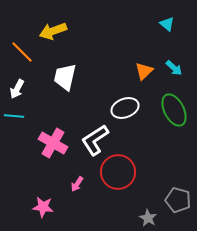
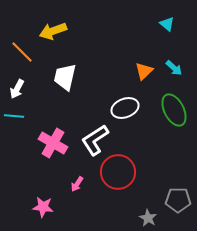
gray pentagon: rotated 15 degrees counterclockwise
